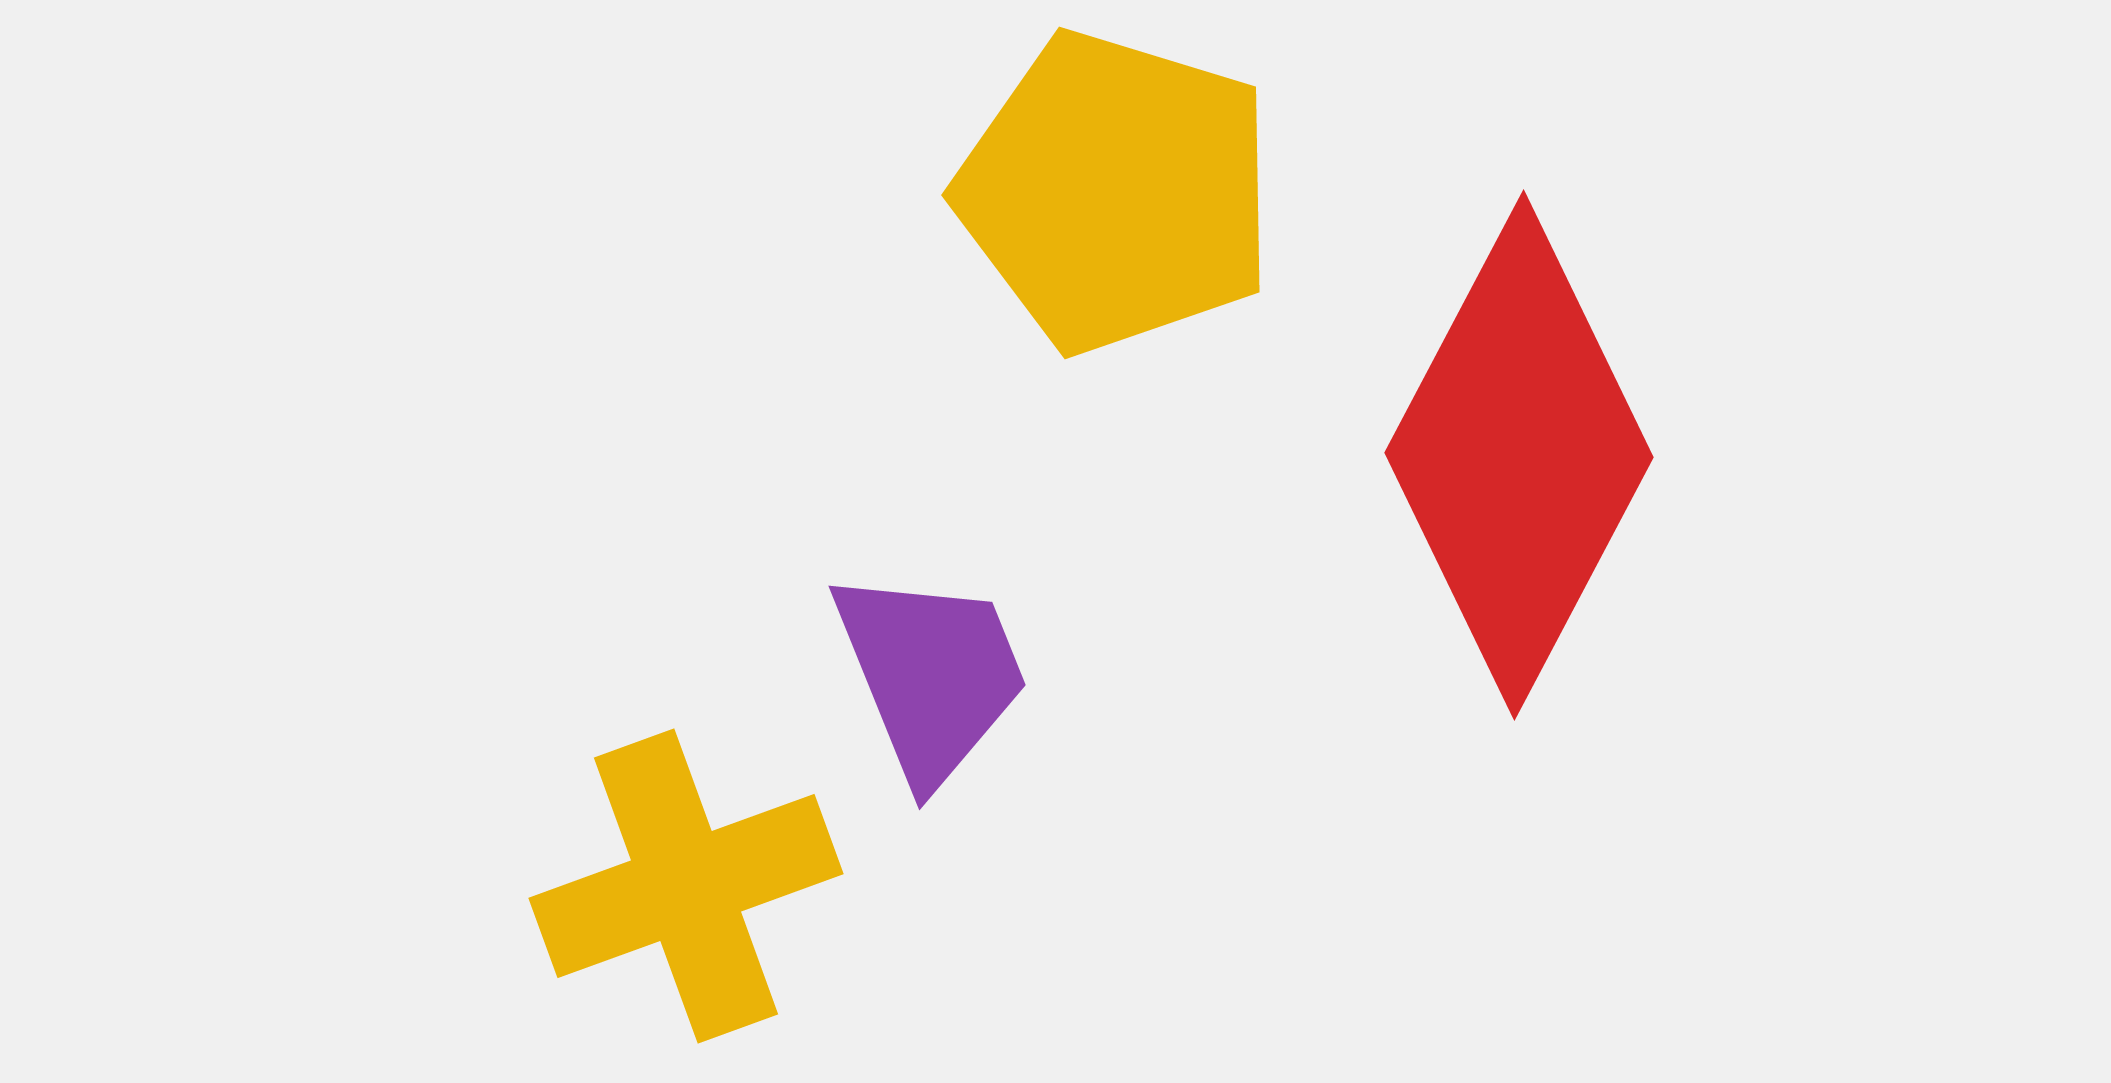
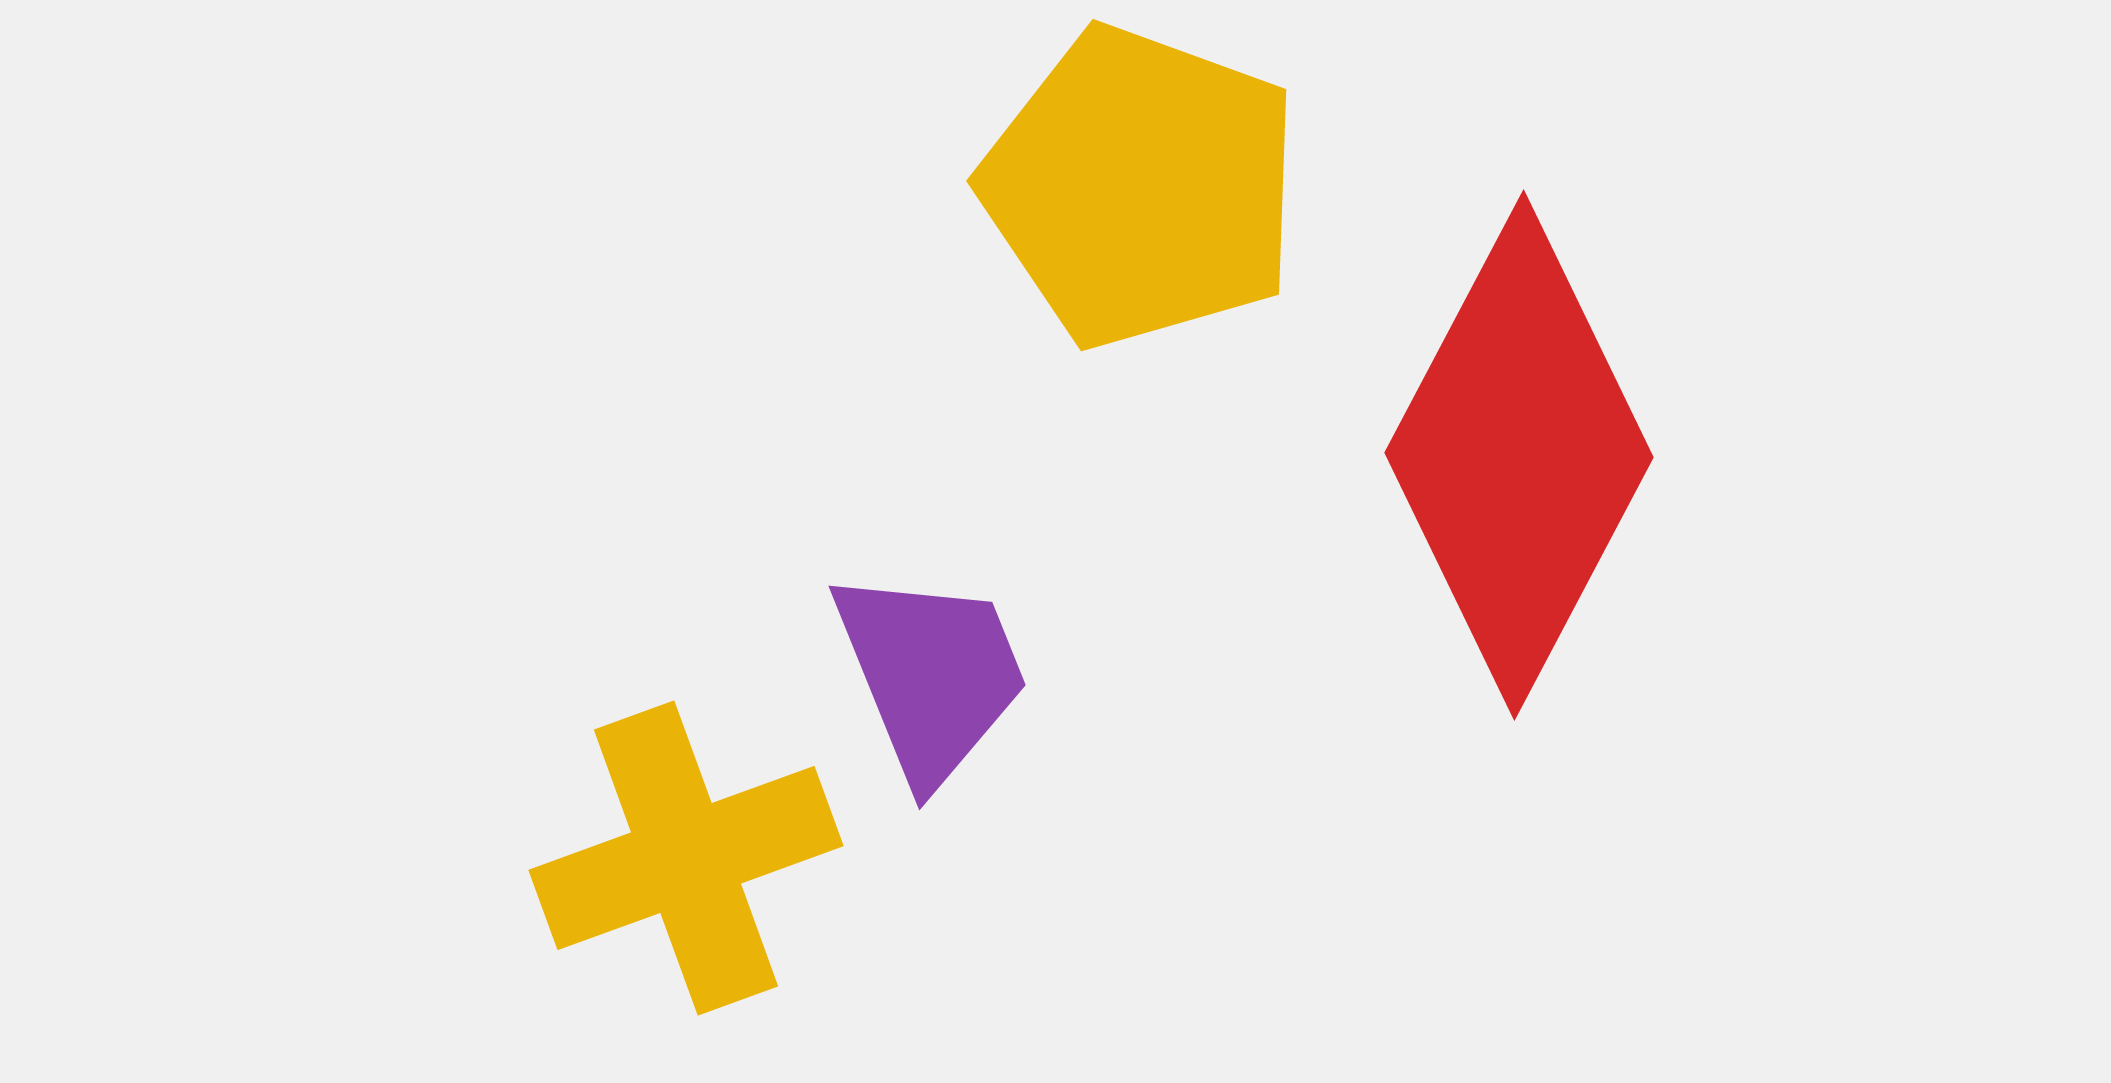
yellow pentagon: moved 25 px right, 5 px up; rotated 3 degrees clockwise
yellow cross: moved 28 px up
